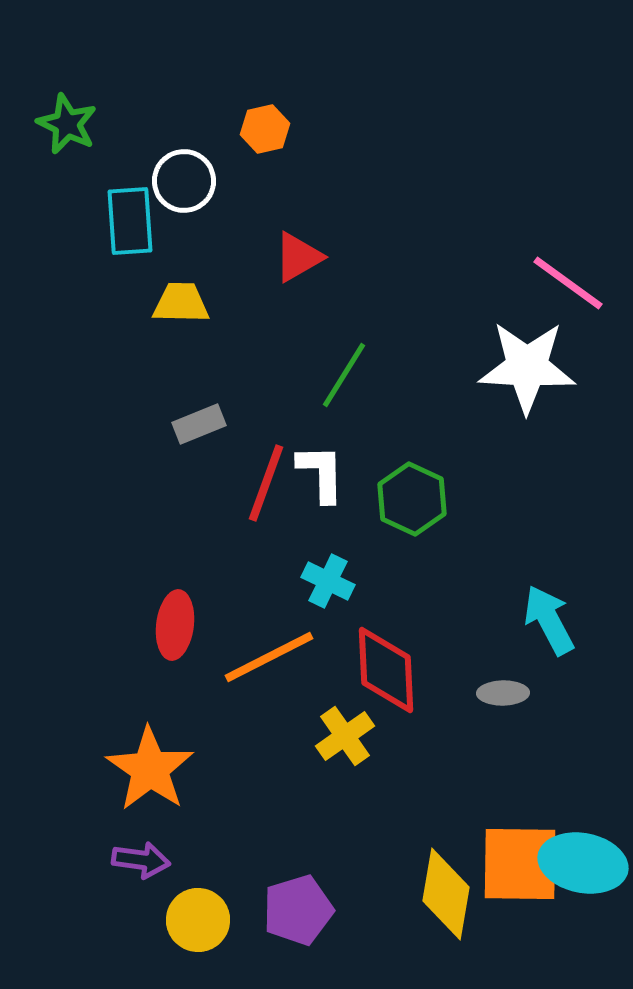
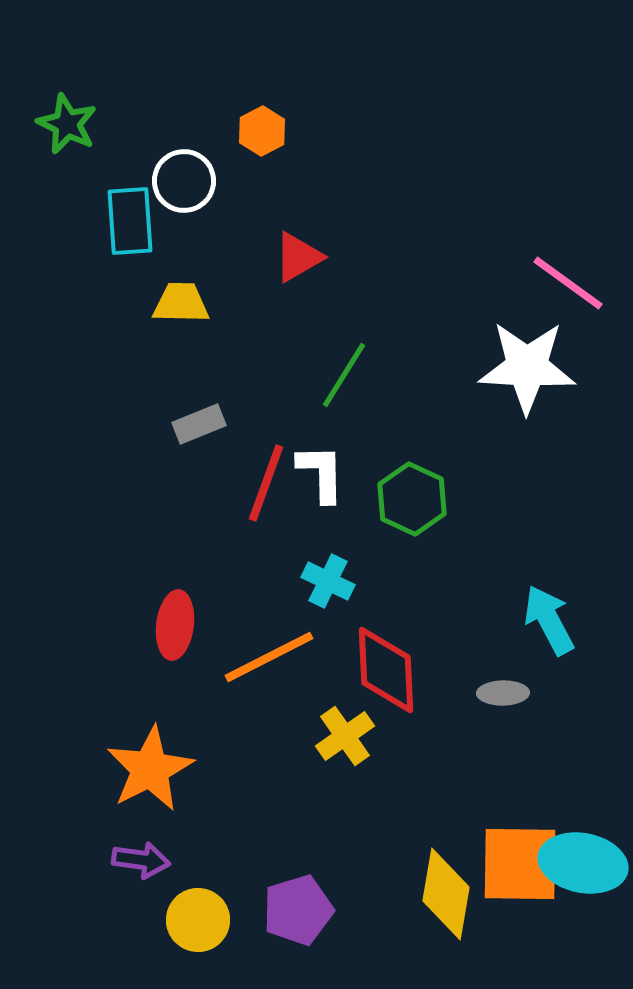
orange hexagon: moved 3 px left, 2 px down; rotated 15 degrees counterclockwise
orange star: rotated 10 degrees clockwise
